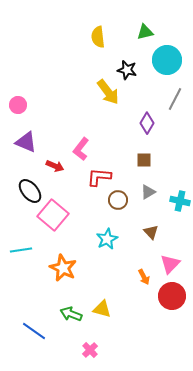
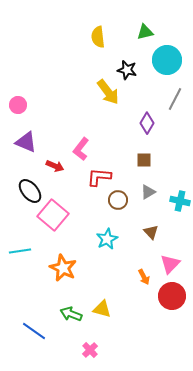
cyan line: moved 1 px left, 1 px down
